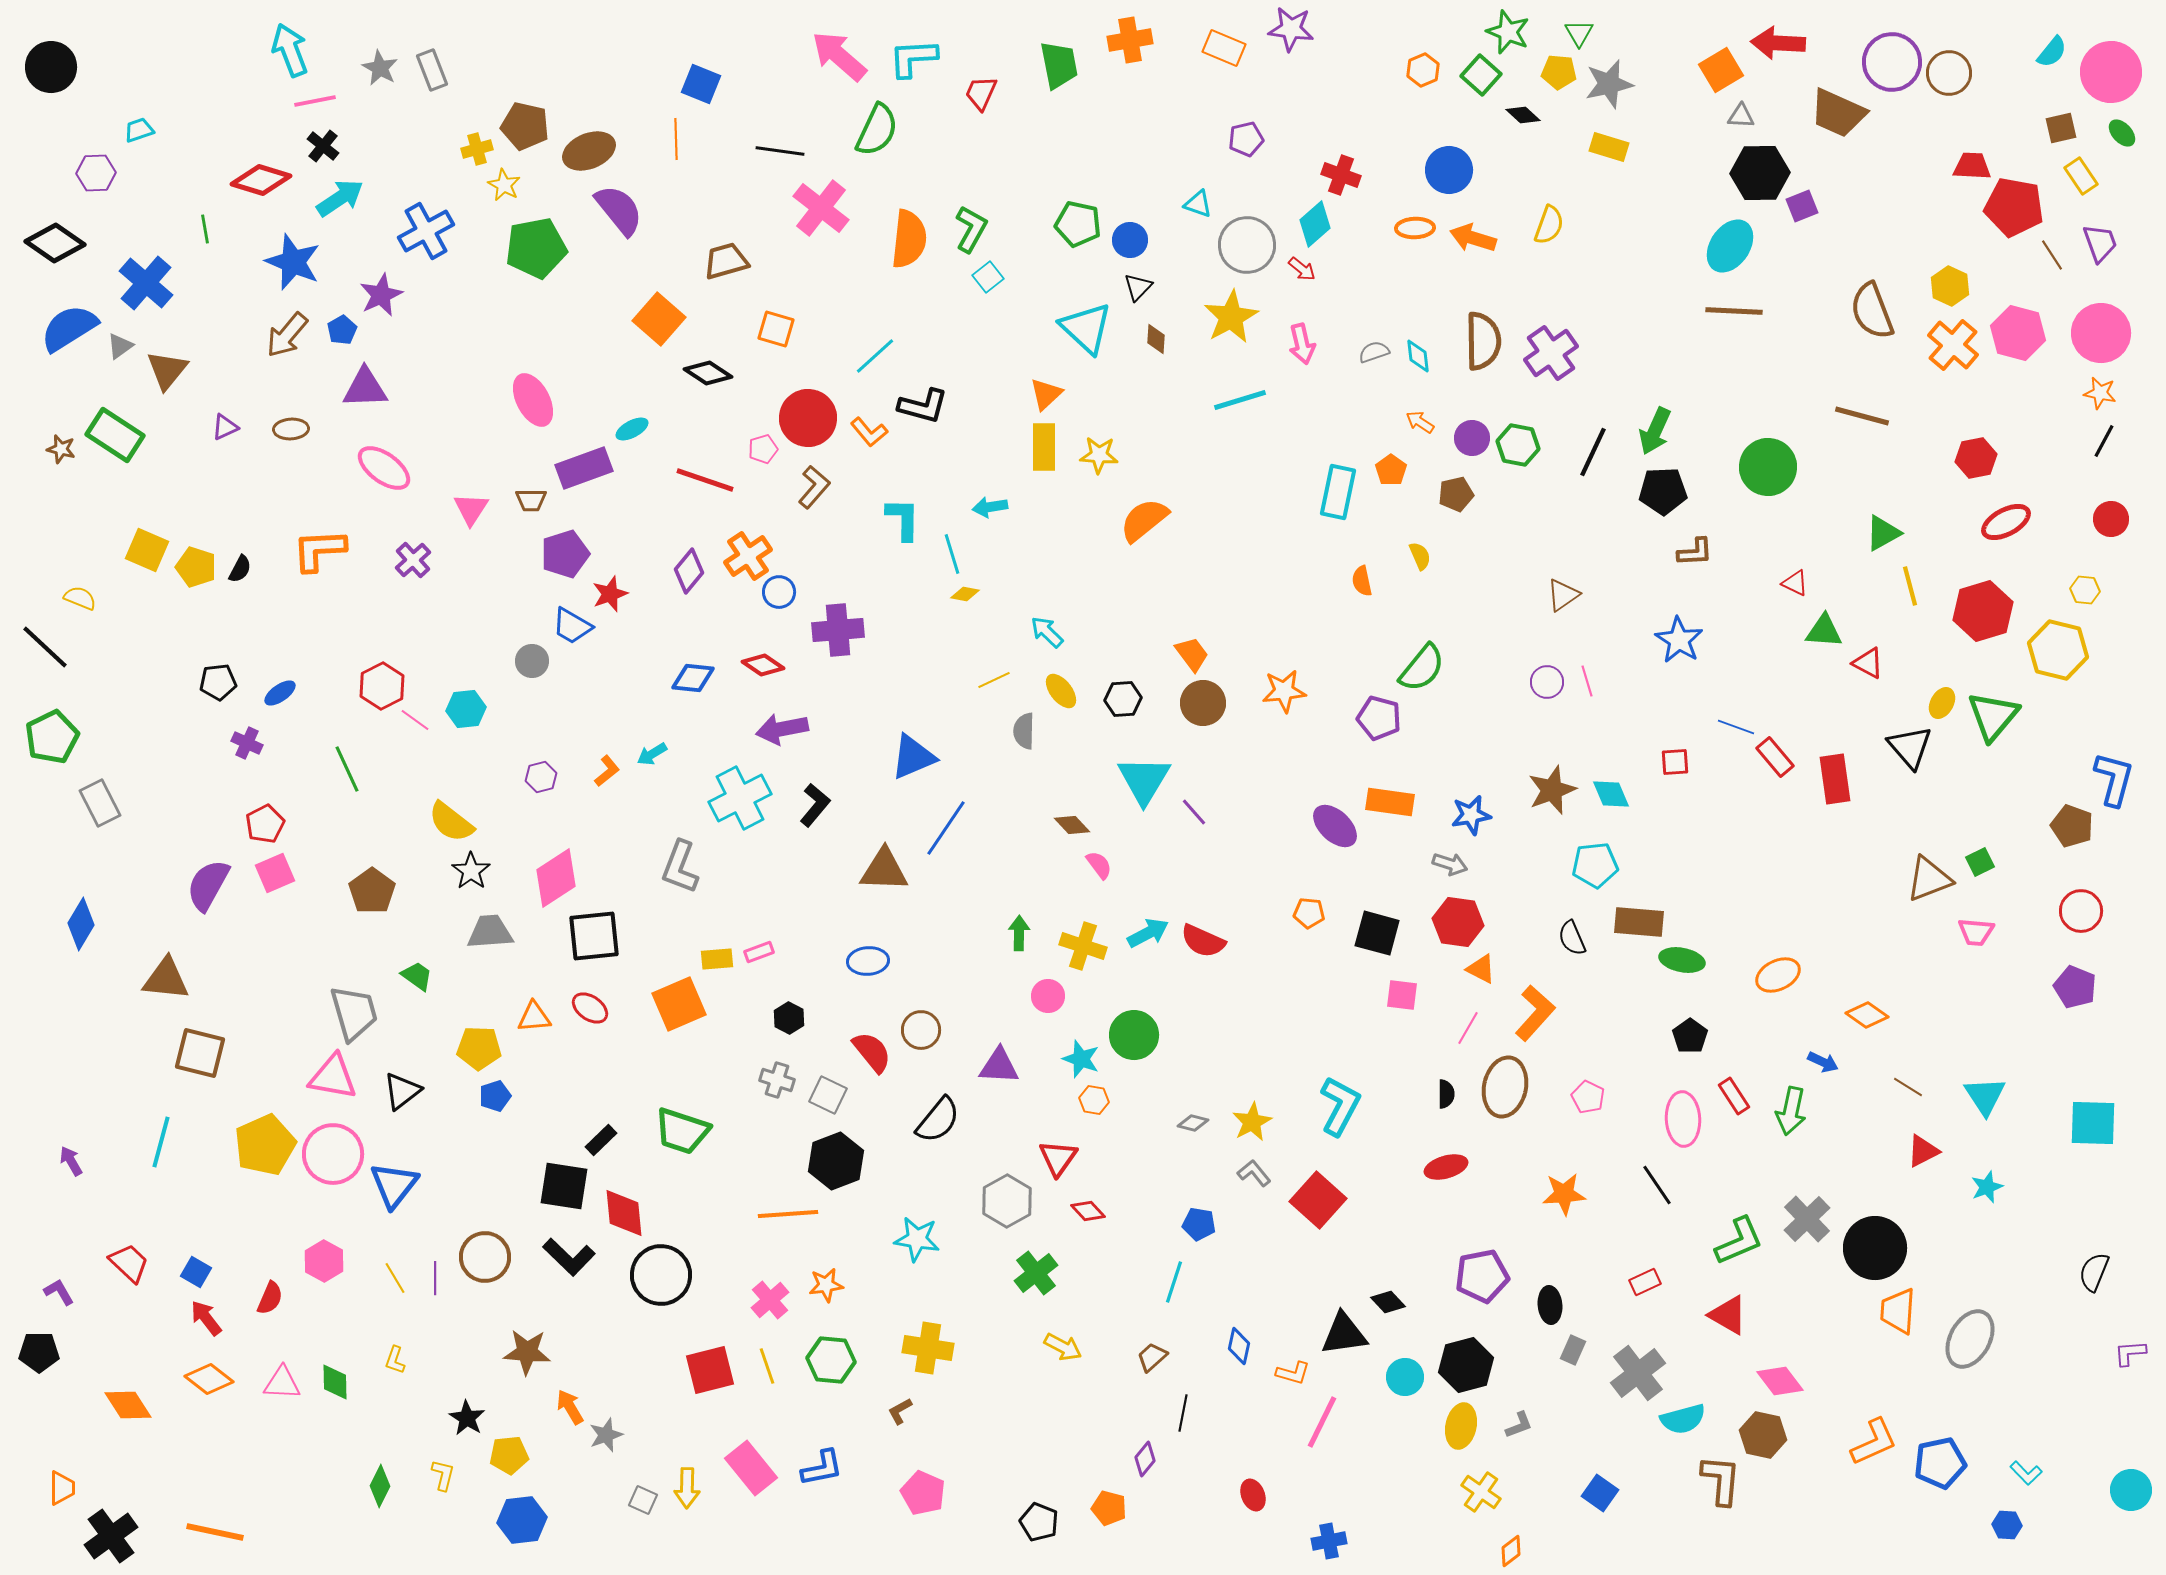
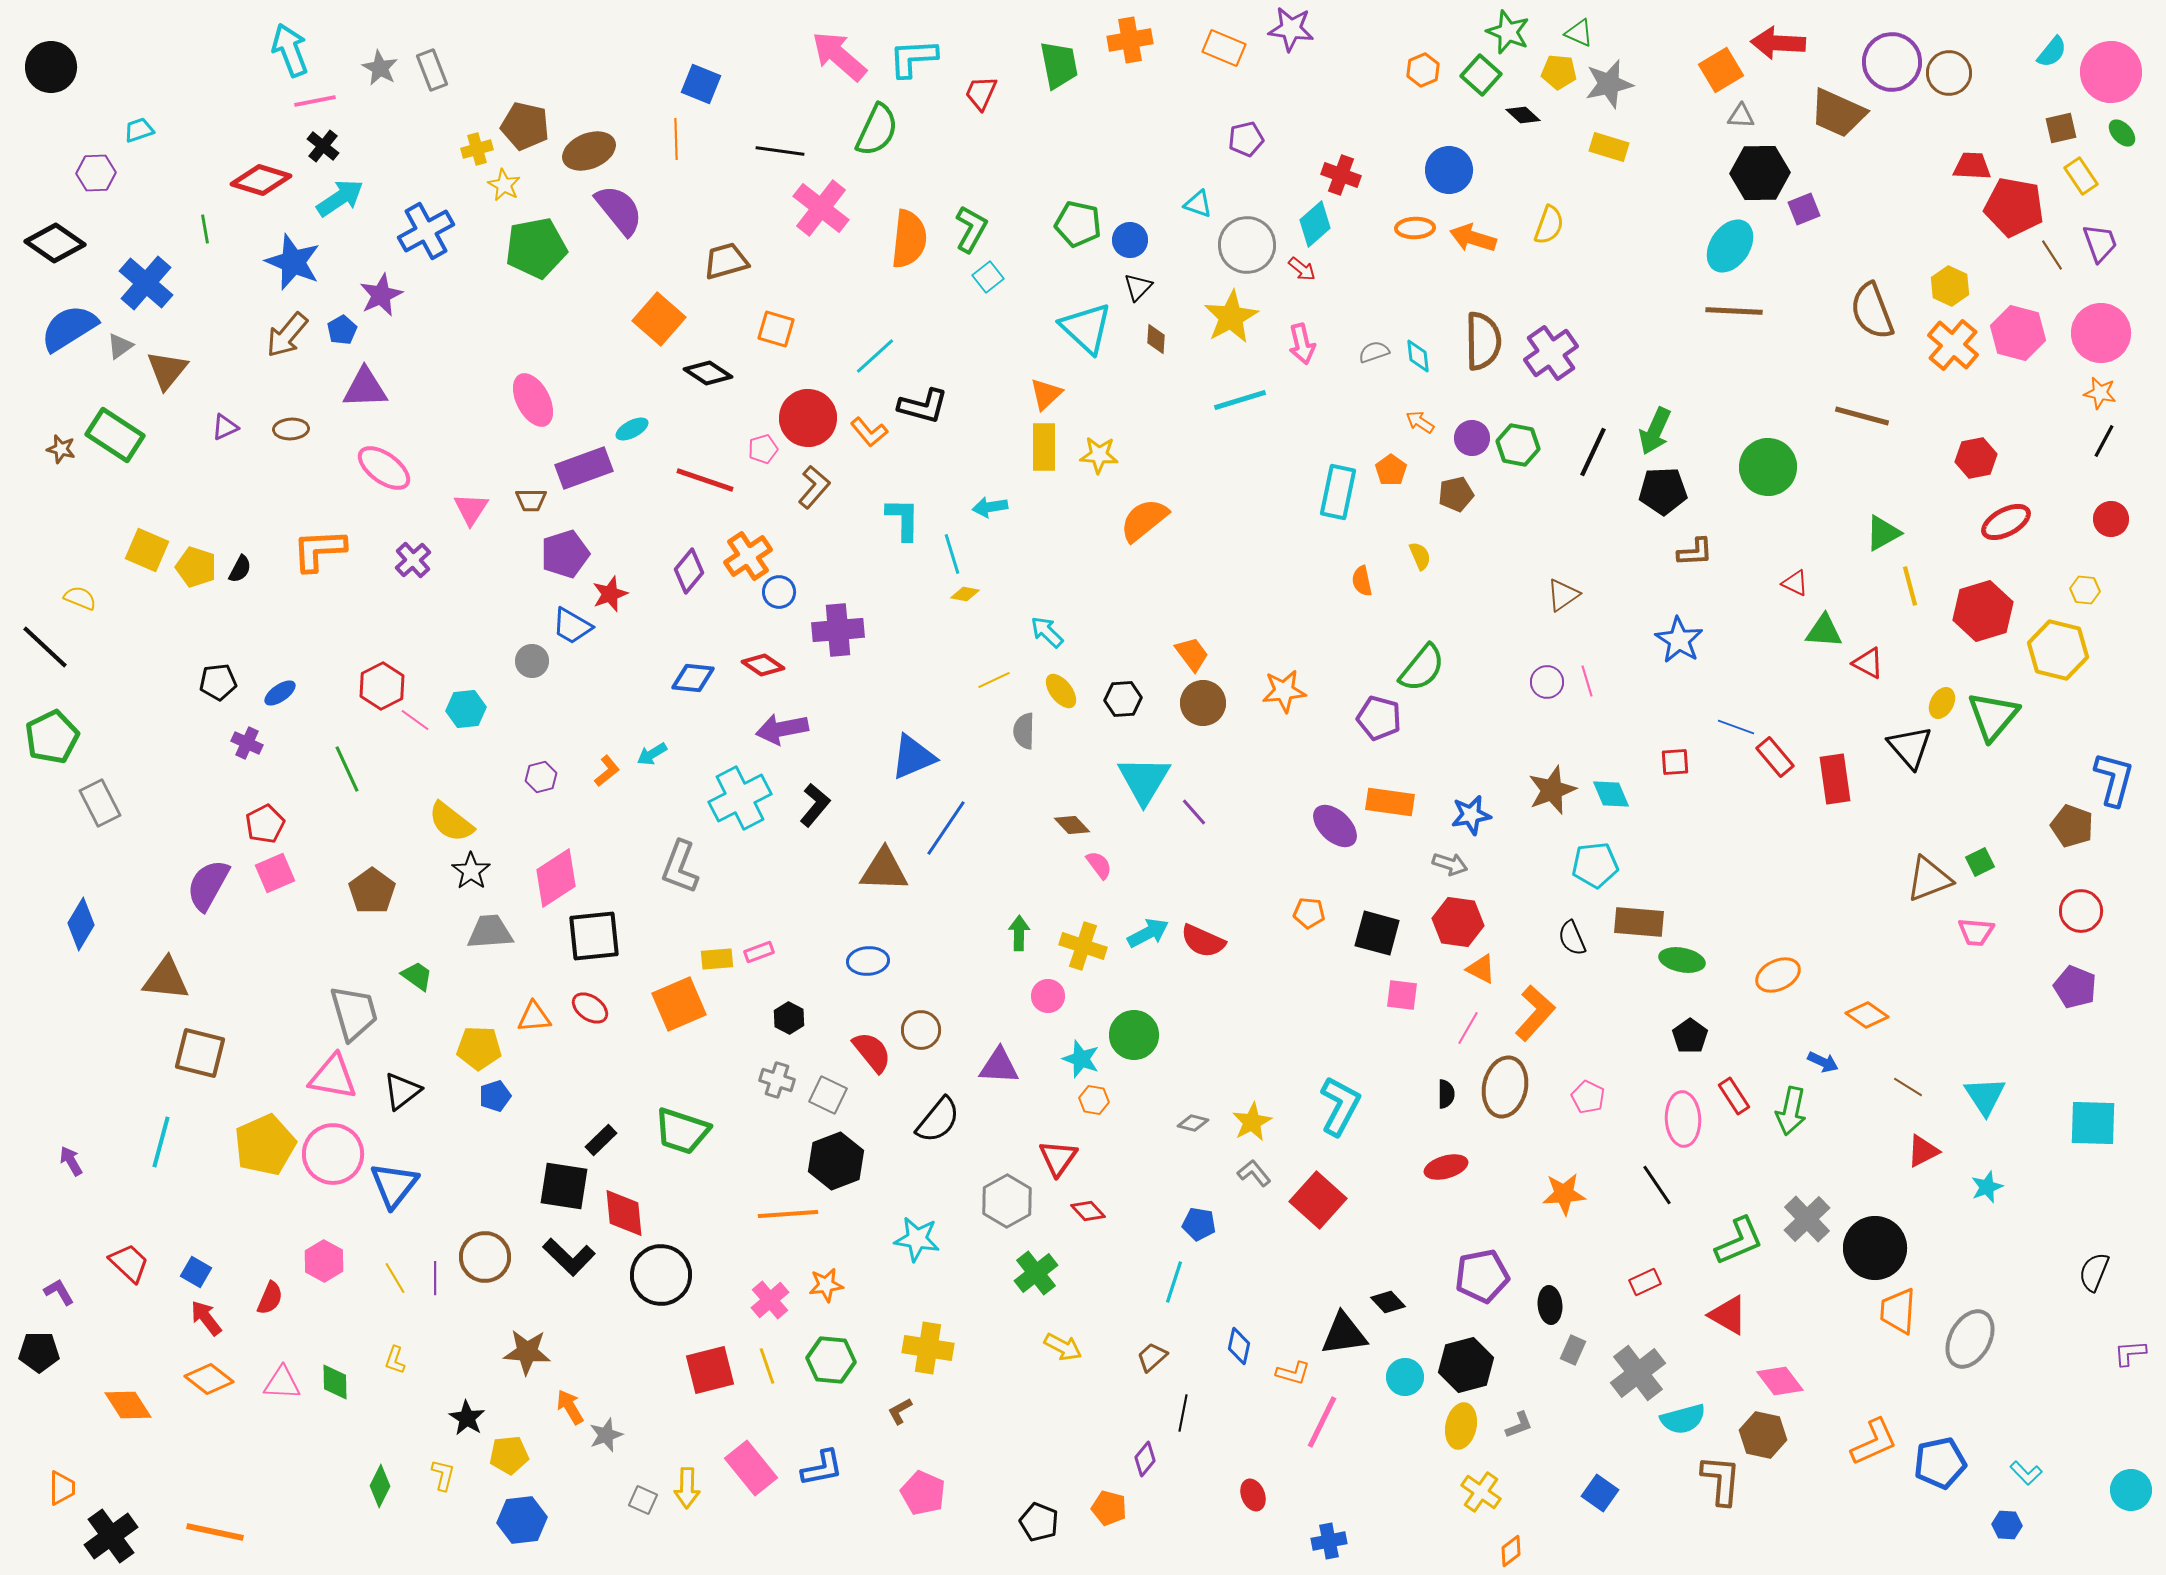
green triangle at (1579, 33): rotated 36 degrees counterclockwise
purple square at (1802, 206): moved 2 px right, 3 px down
